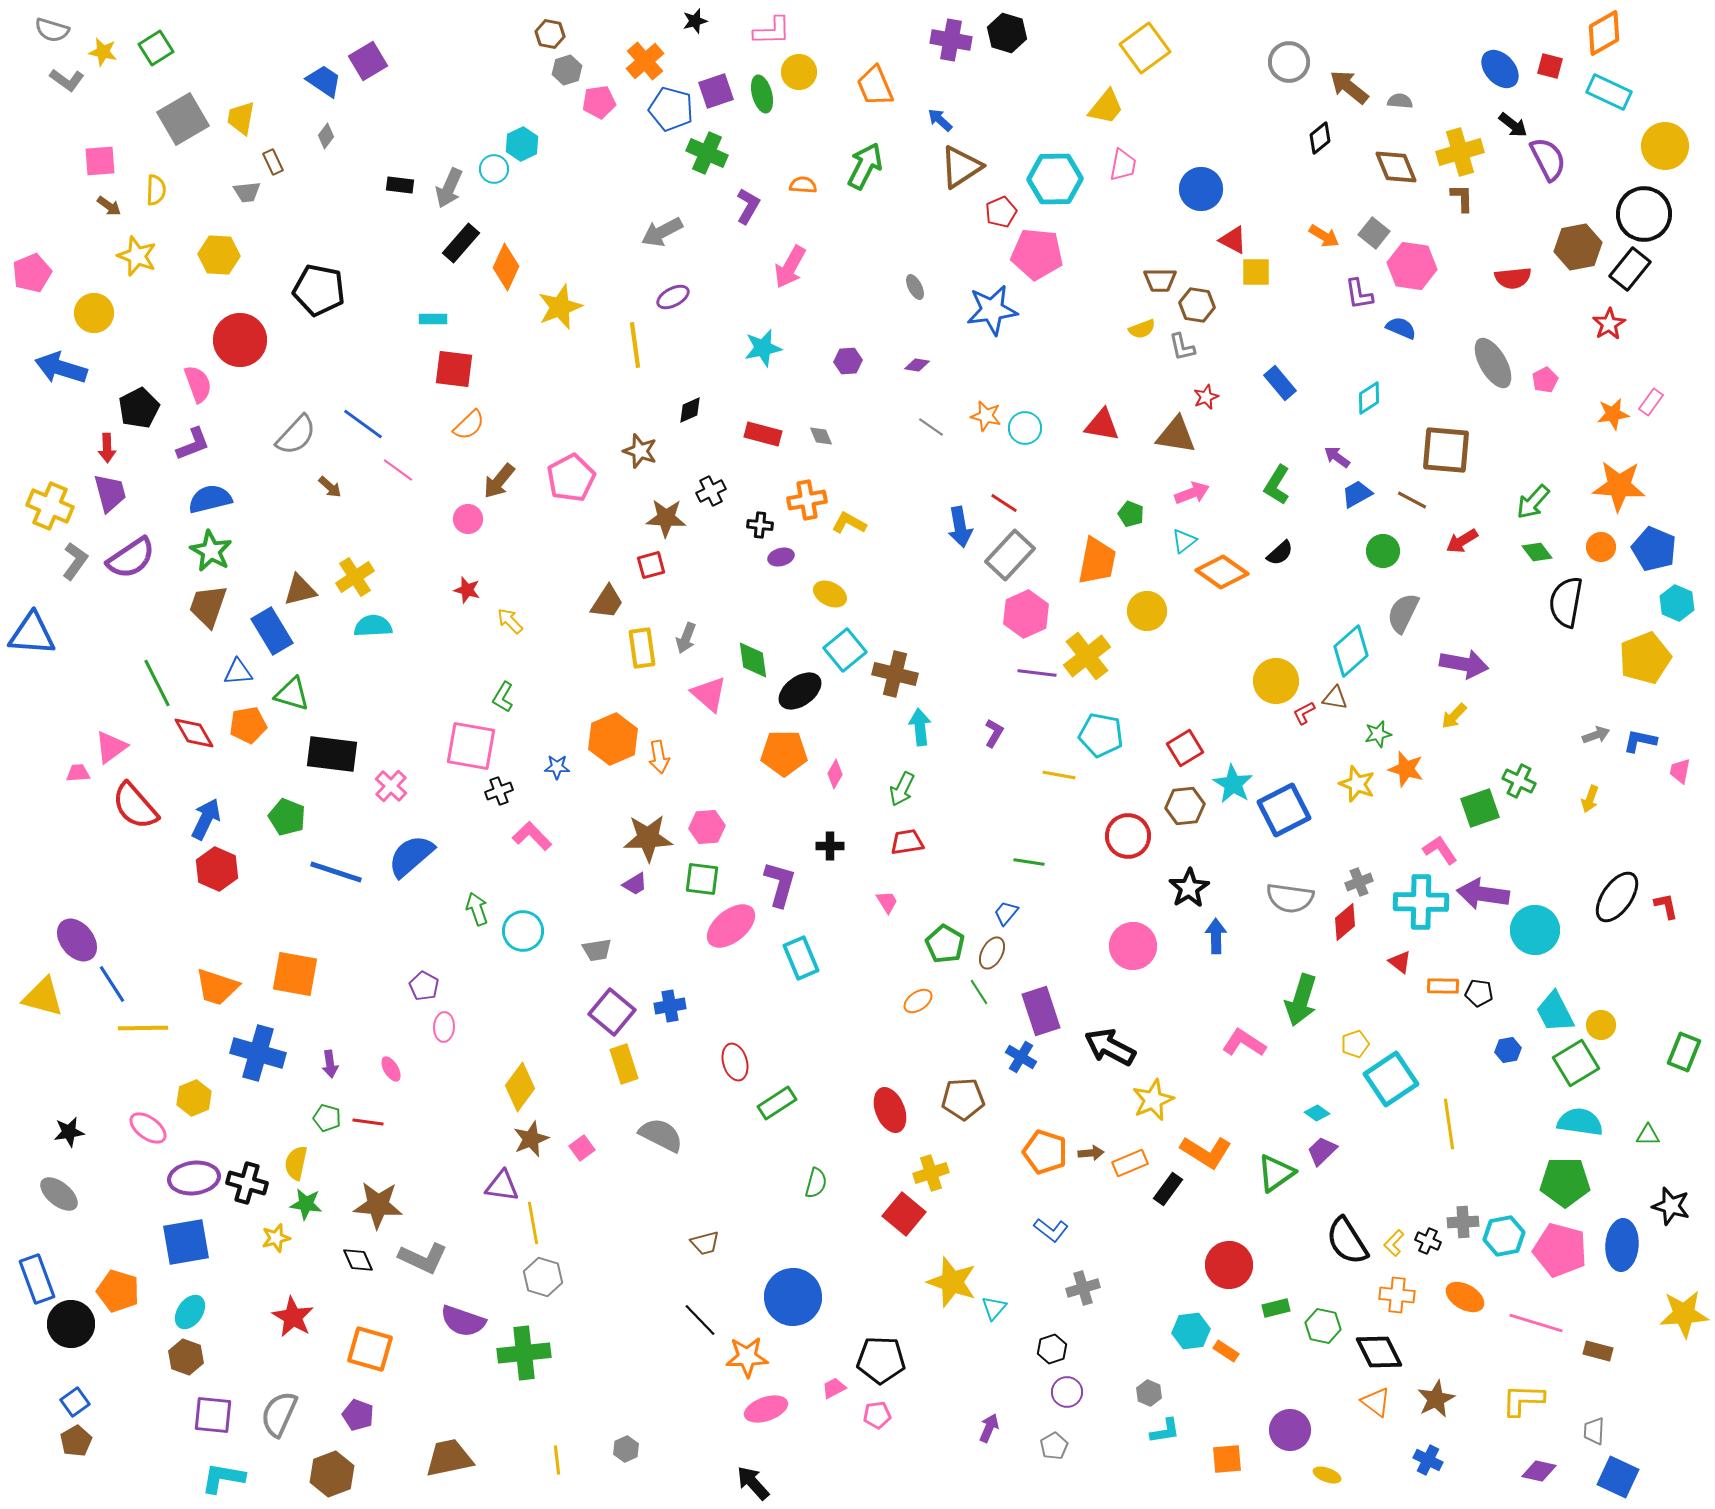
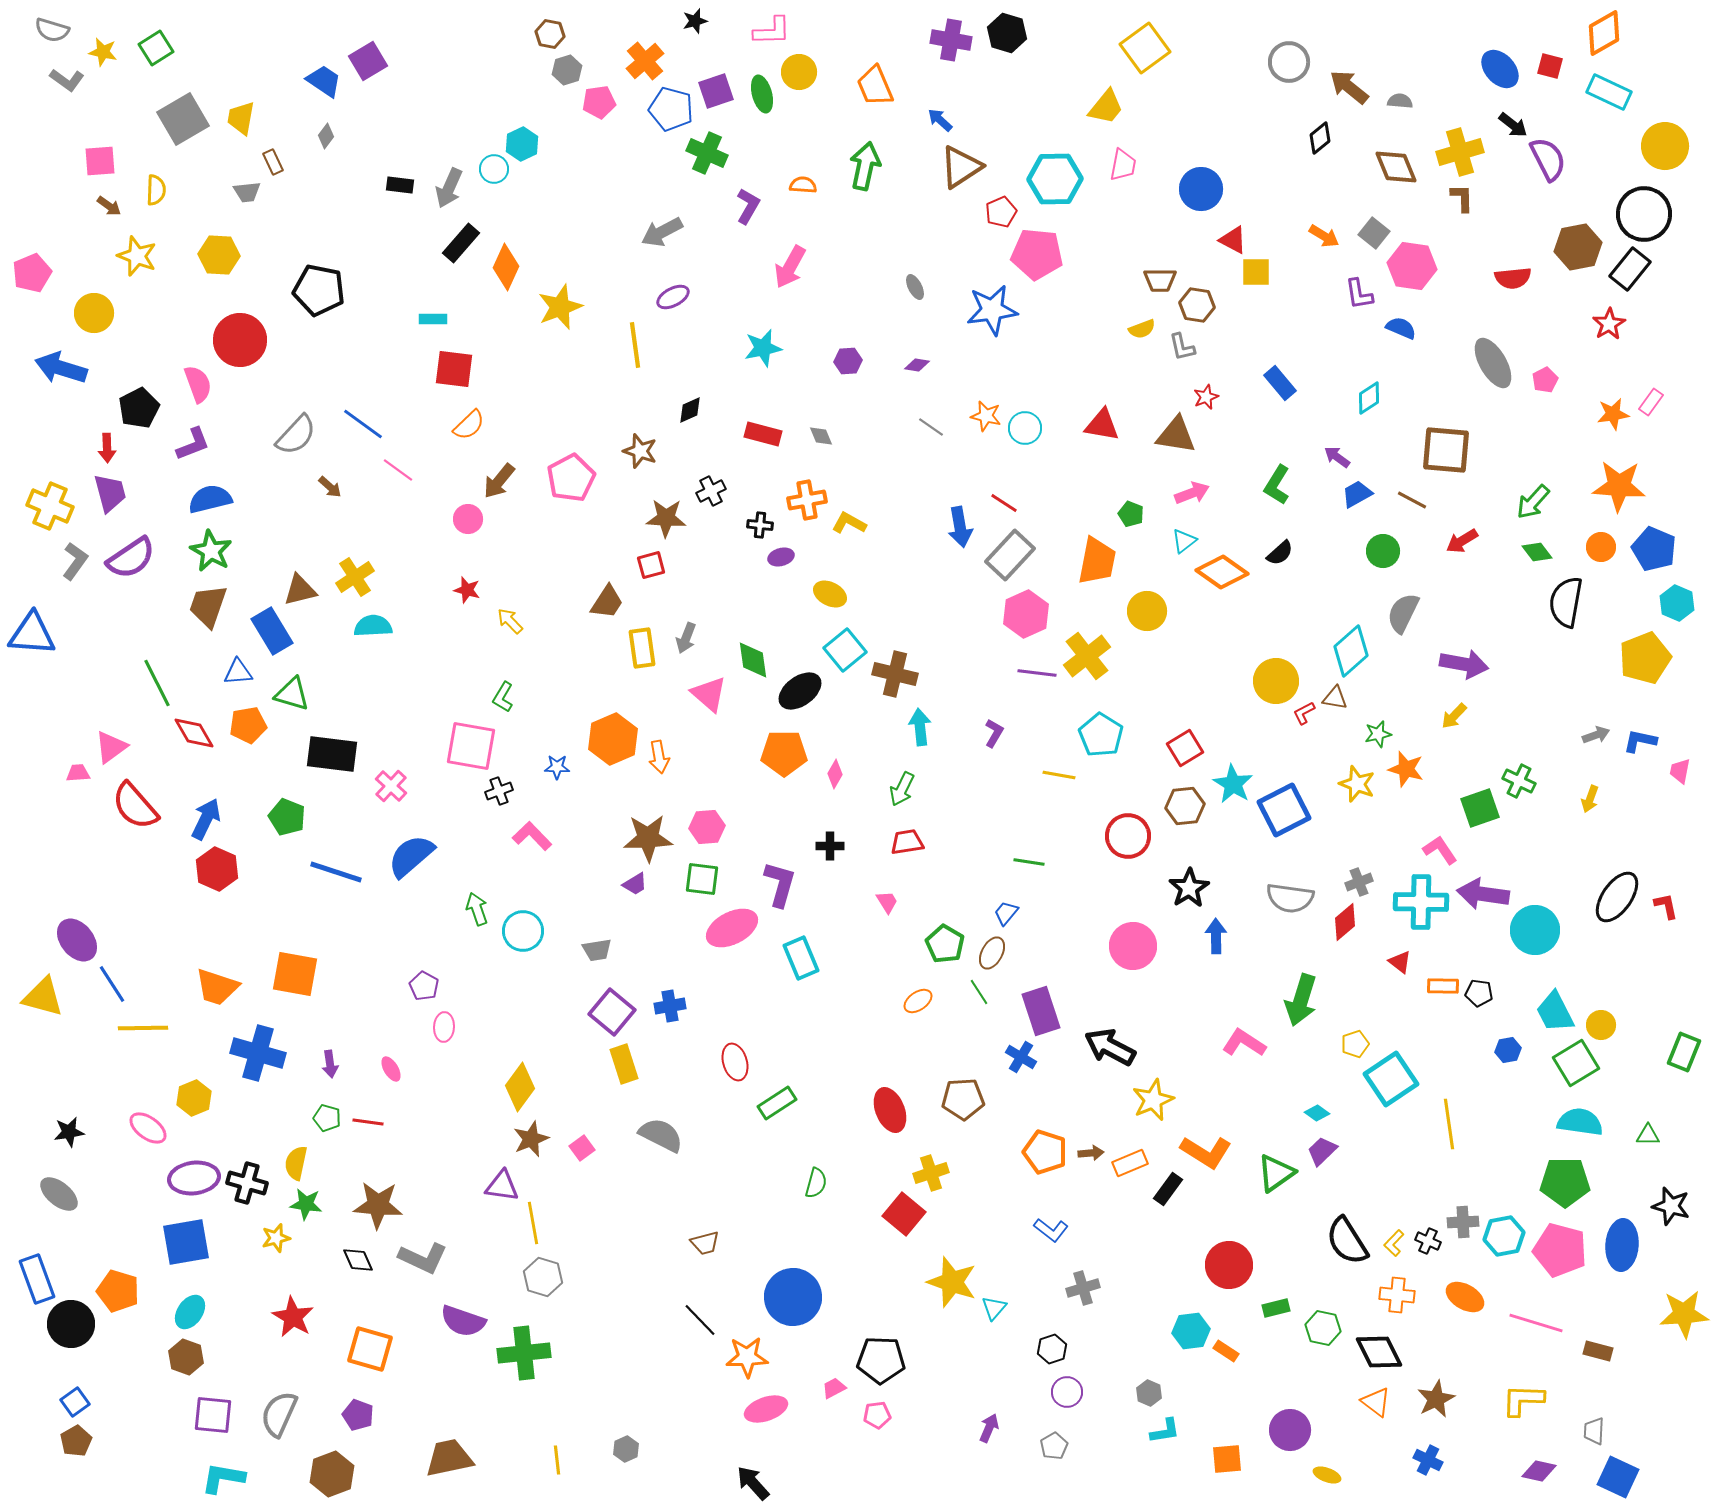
green arrow at (865, 166): rotated 15 degrees counterclockwise
cyan pentagon at (1101, 735): rotated 21 degrees clockwise
pink ellipse at (731, 926): moved 1 px right, 2 px down; rotated 12 degrees clockwise
green hexagon at (1323, 1326): moved 2 px down
